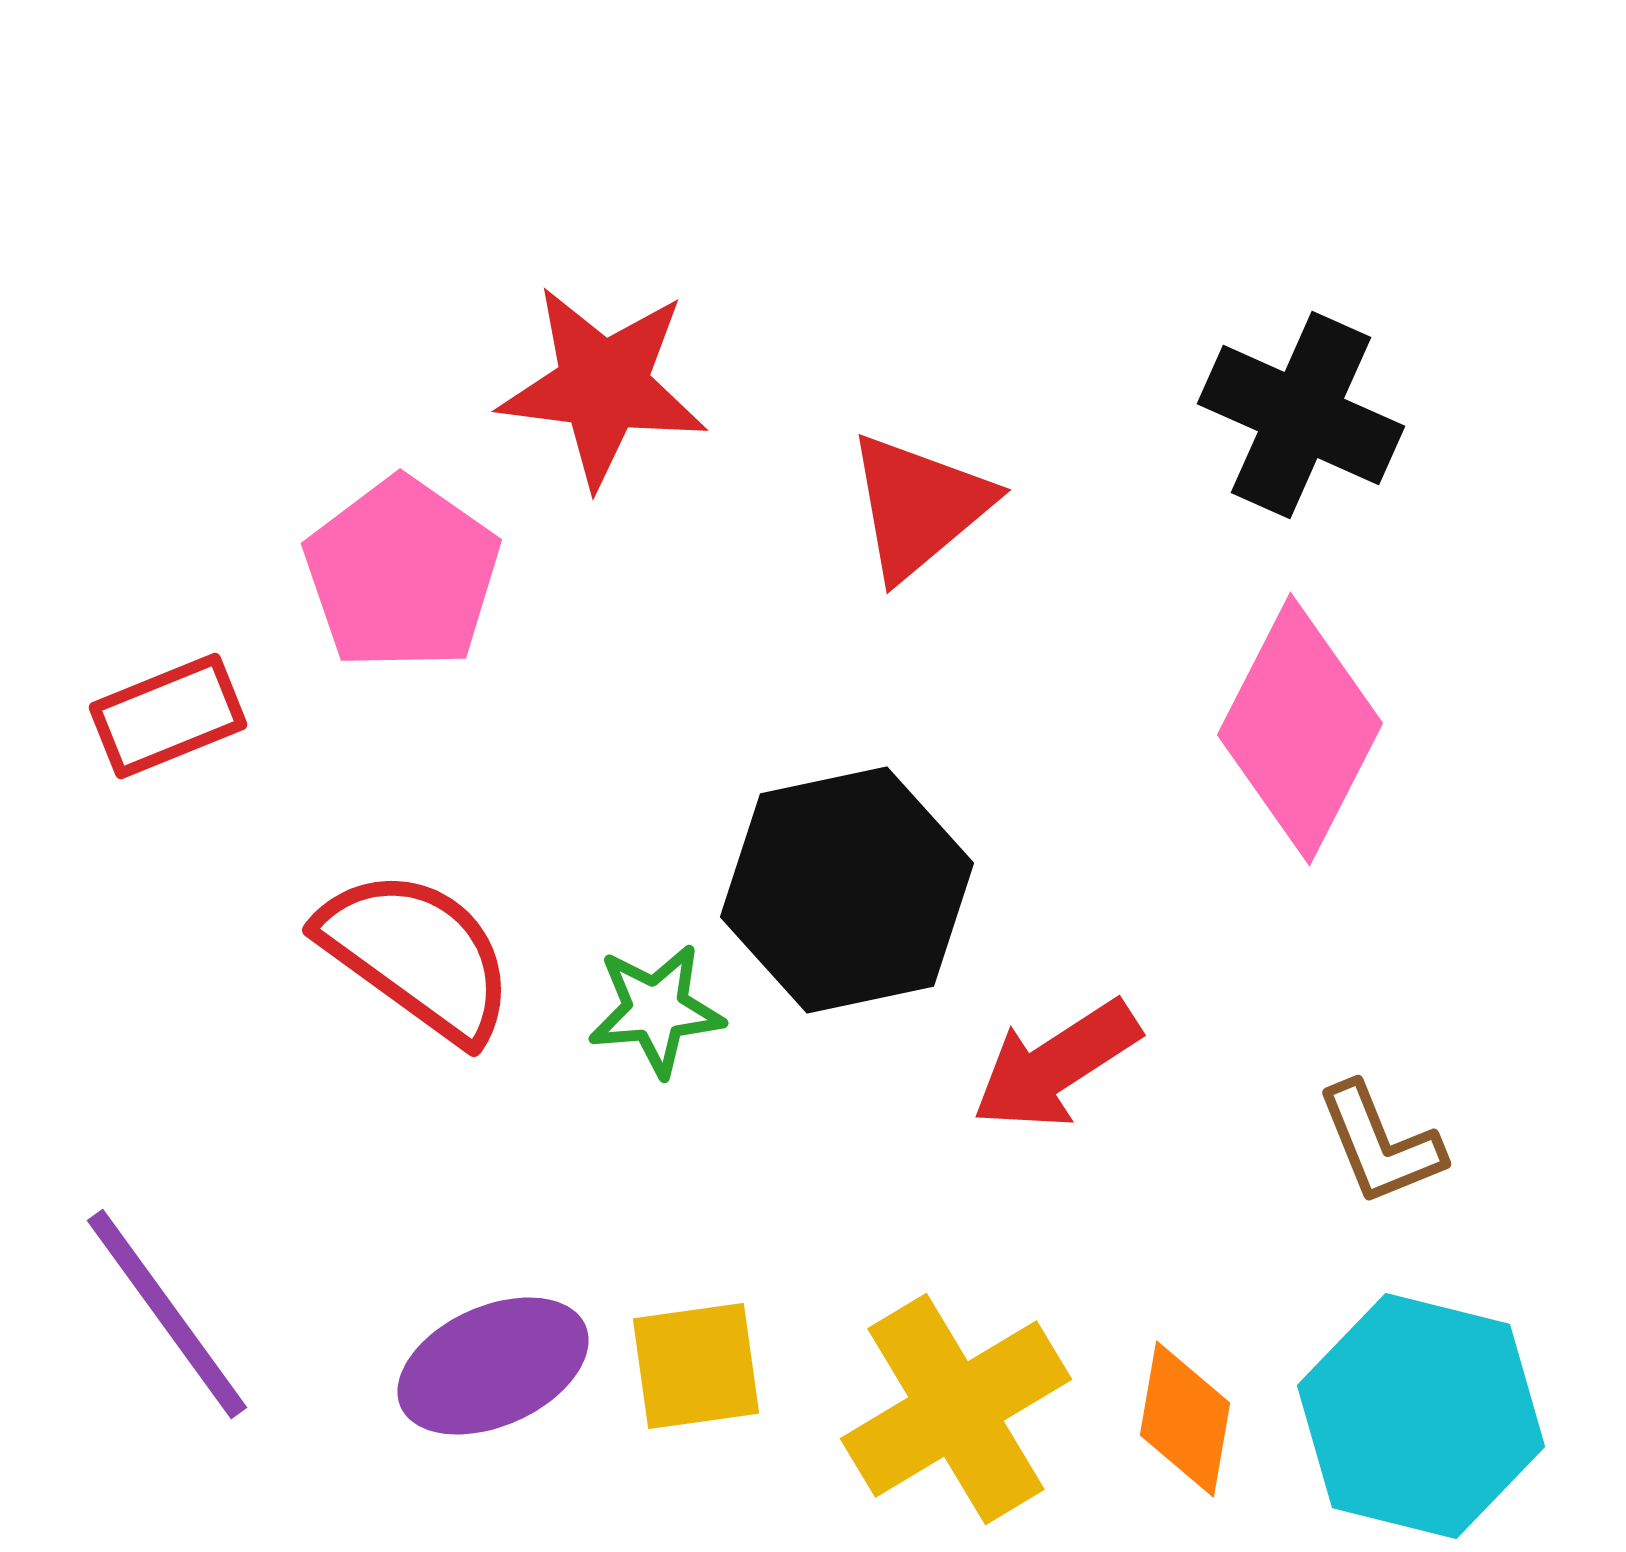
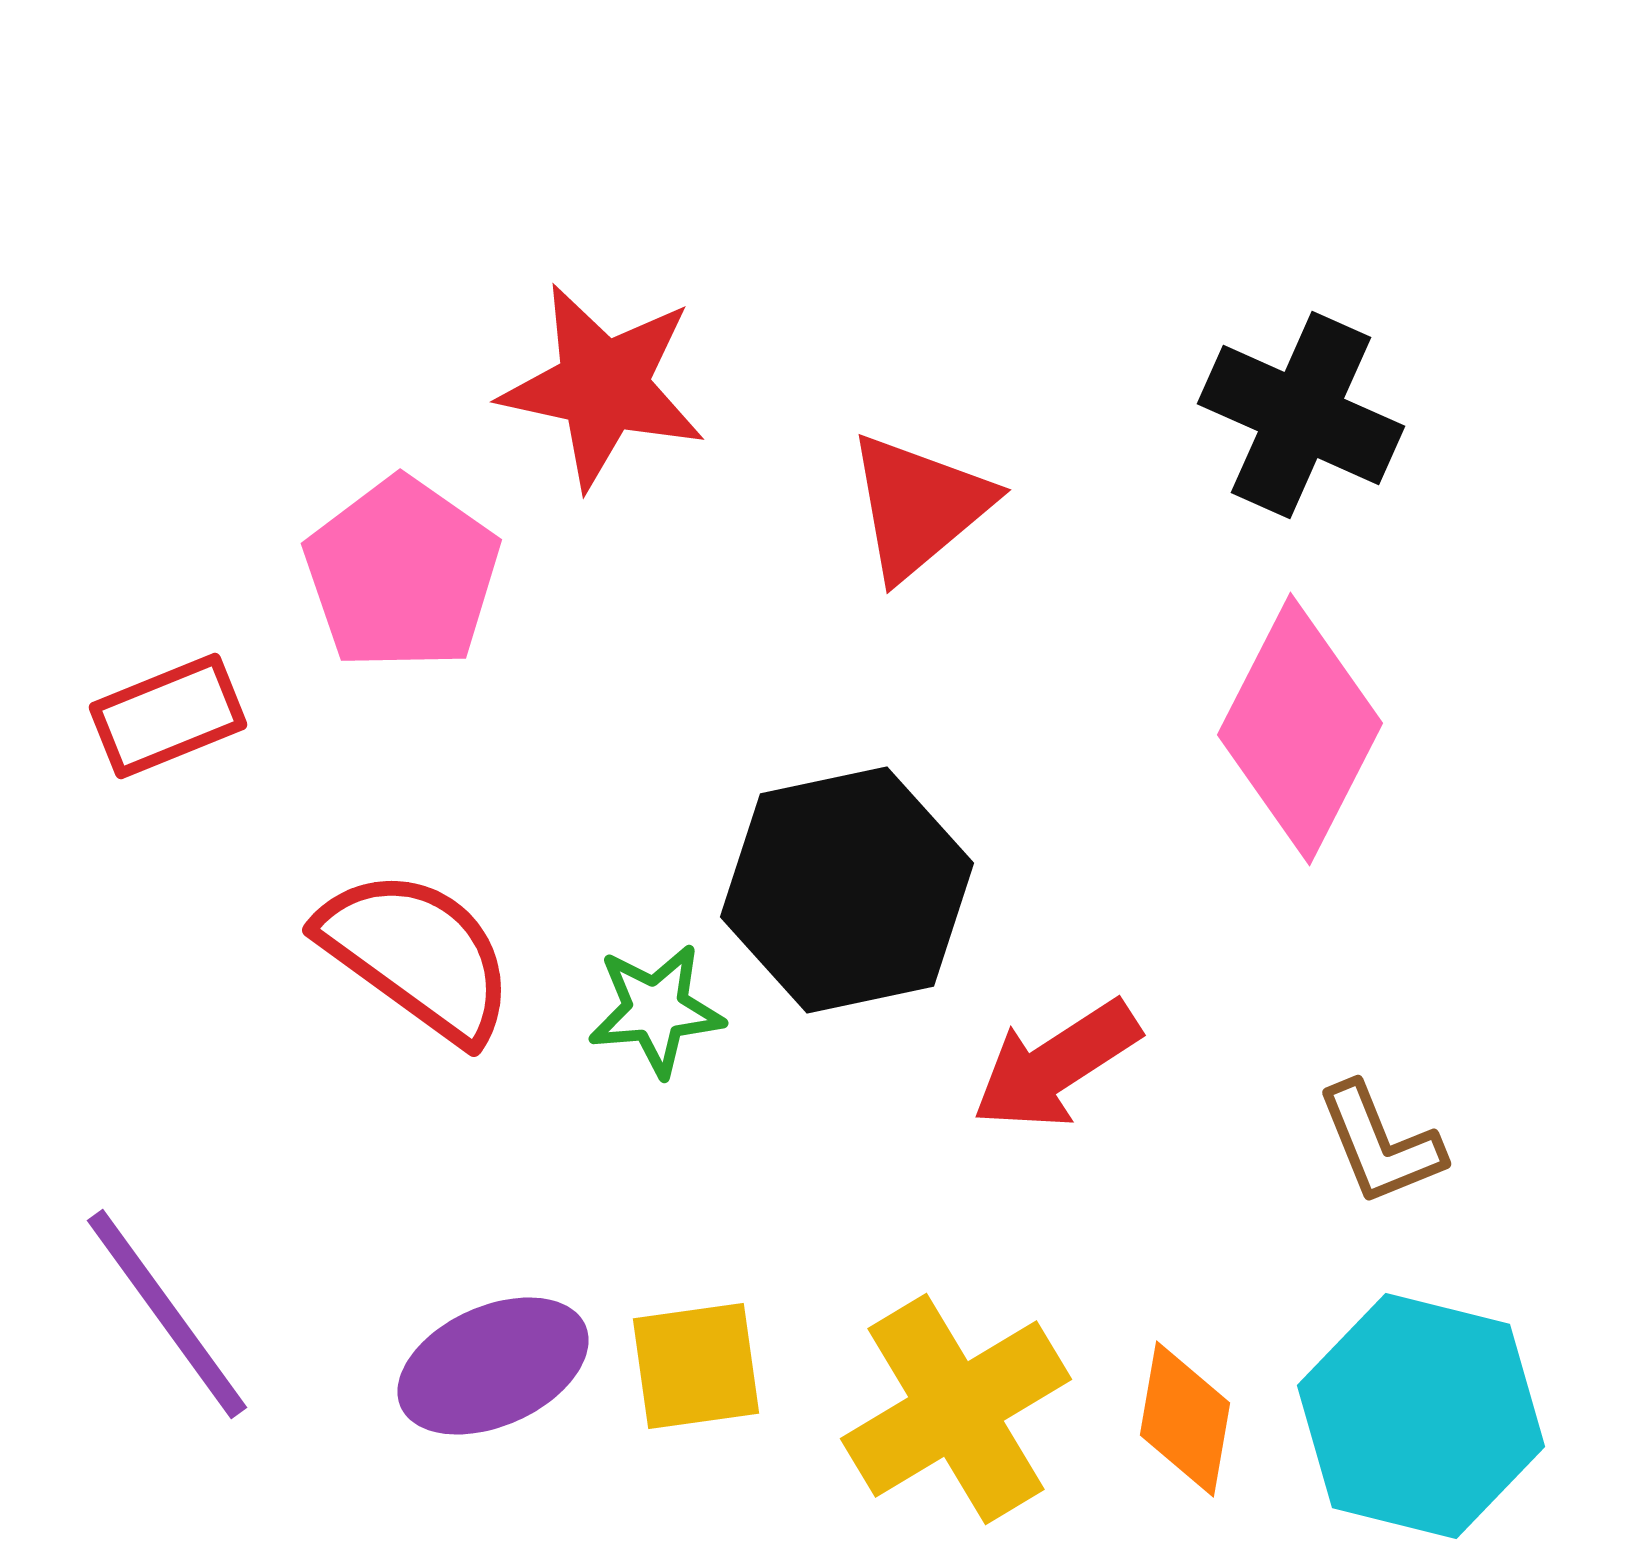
red star: rotated 5 degrees clockwise
